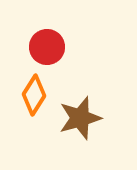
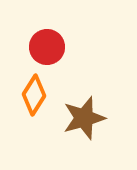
brown star: moved 4 px right
